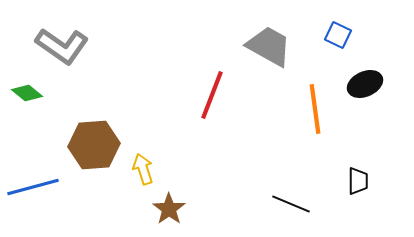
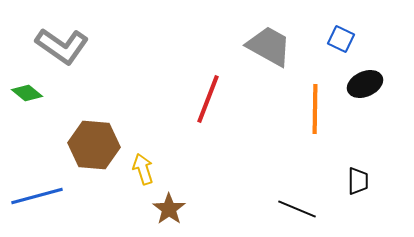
blue square: moved 3 px right, 4 px down
red line: moved 4 px left, 4 px down
orange line: rotated 9 degrees clockwise
brown hexagon: rotated 9 degrees clockwise
blue line: moved 4 px right, 9 px down
black line: moved 6 px right, 5 px down
